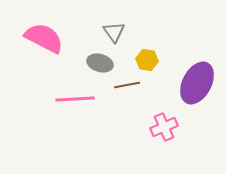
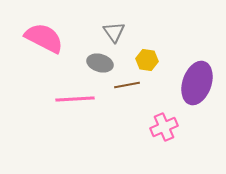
purple ellipse: rotated 9 degrees counterclockwise
